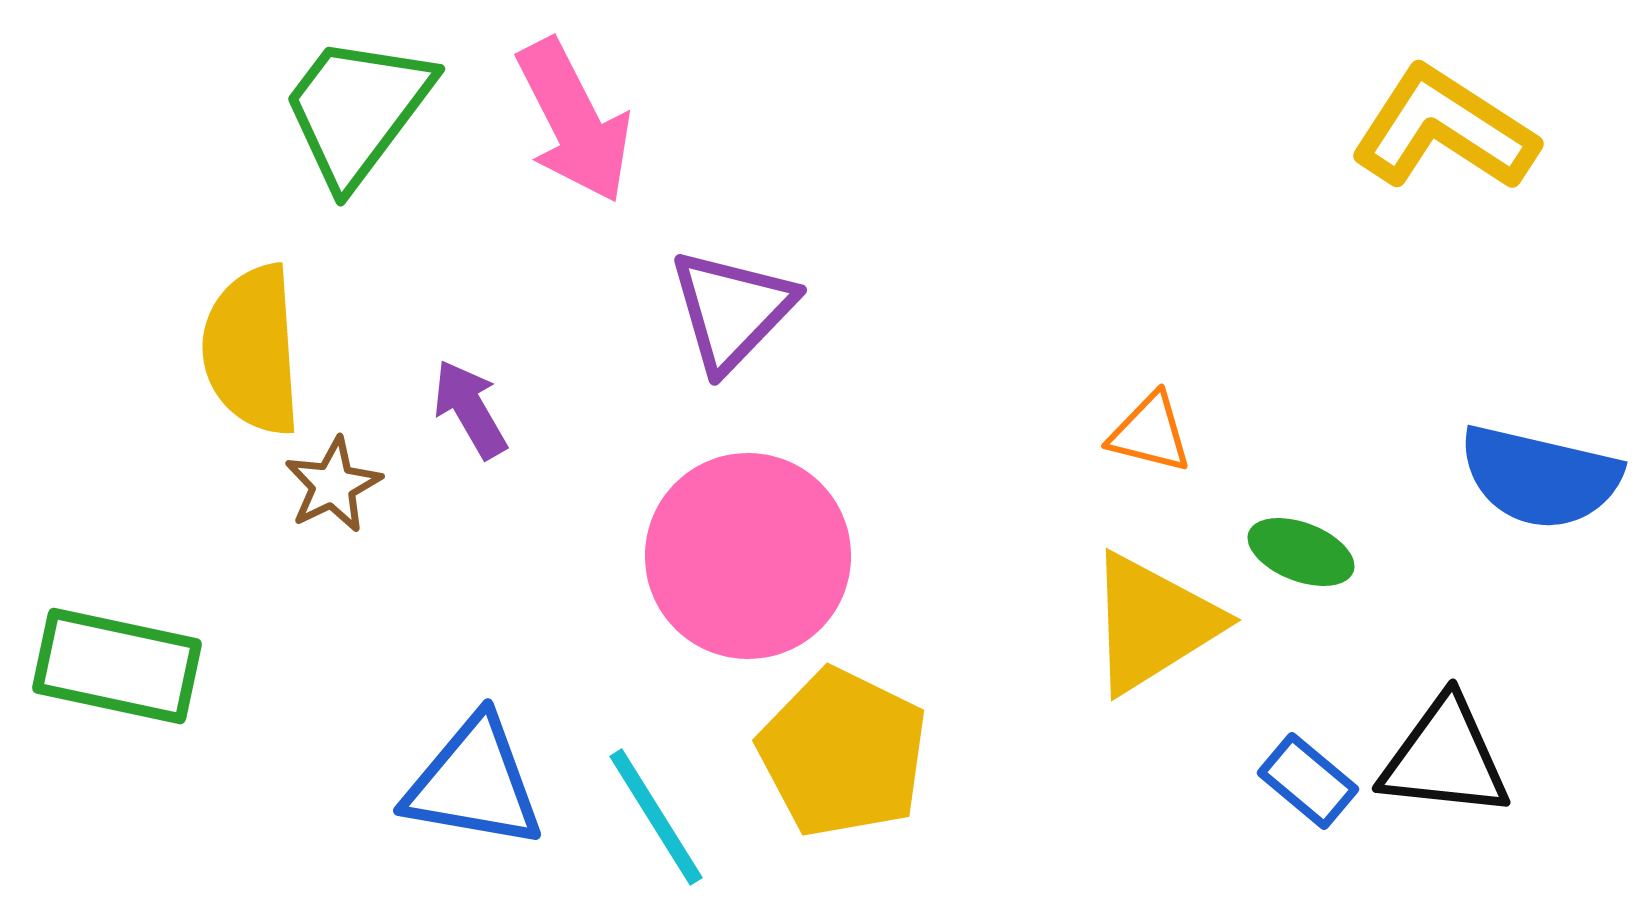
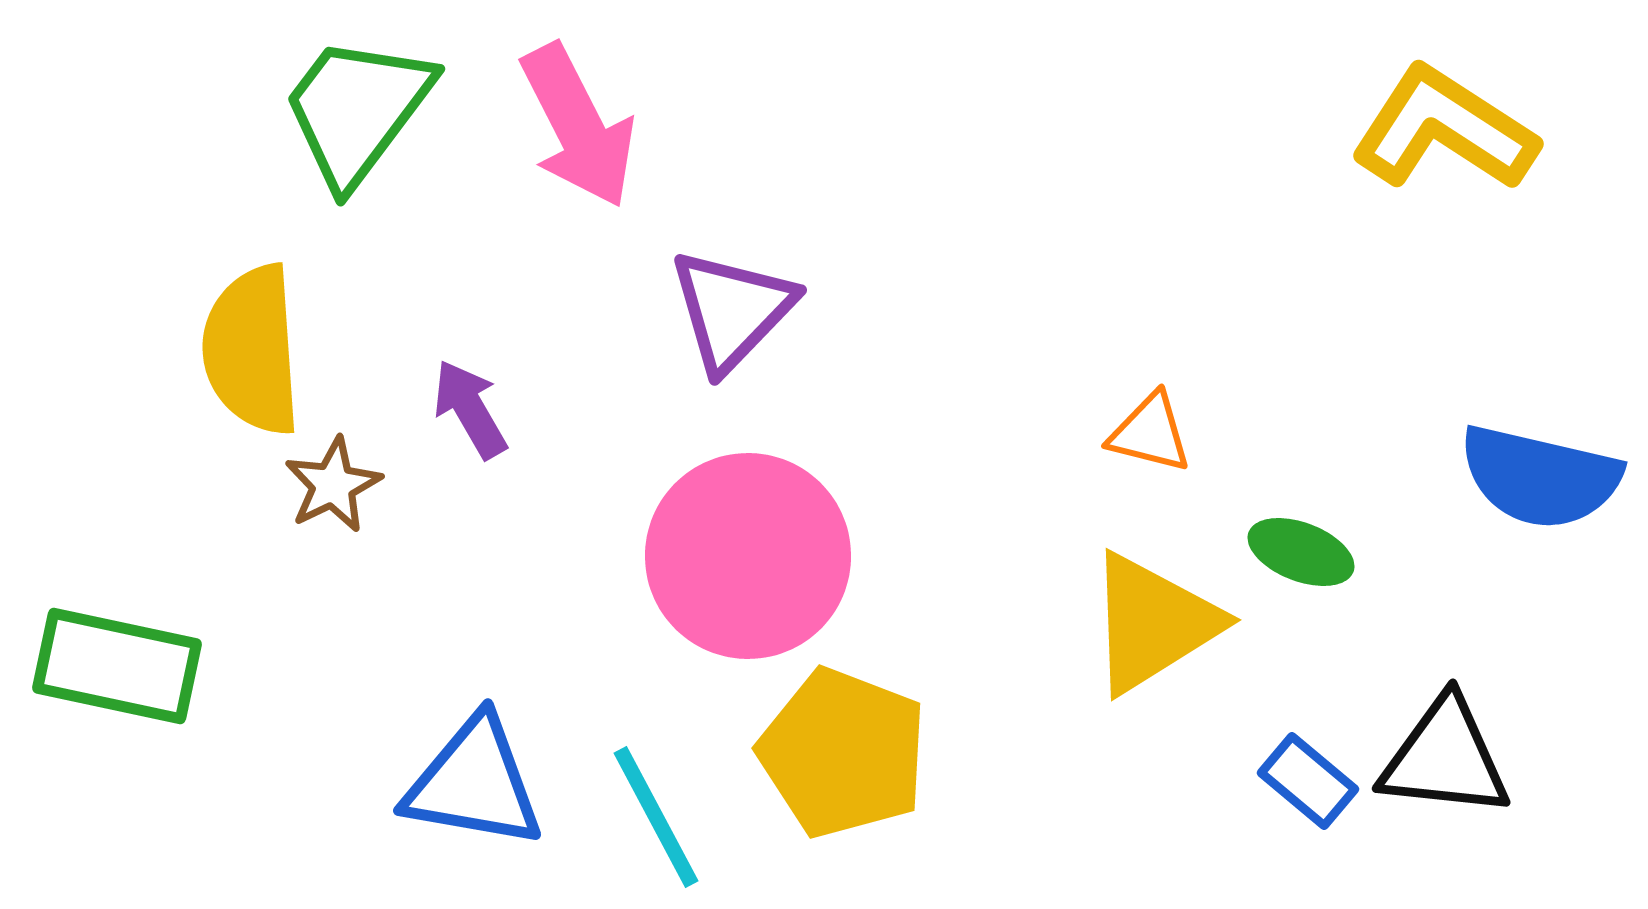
pink arrow: moved 4 px right, 5 px down
yellow pentagon: rotated 5 degrees counterclockwise
cyan line: rotated 4 degrees clockwise
